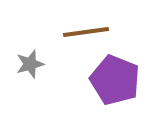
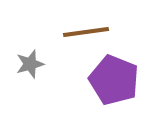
purple pentagon: moved 1 px left
